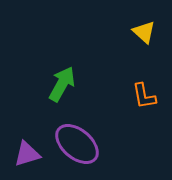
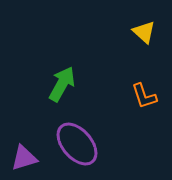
orange L-shape: rotated 8 degrees counterclockwise
purple ellipse: rotated 9 degrees clockwise
purple triangle: moved 3 px left, 4 px down
